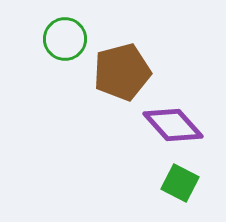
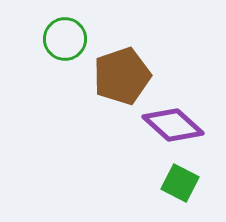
brown pentagon: moved 4 px down; rotated 4 degrees counterclockwise
purple diamond: rotated 6 degrees counterclockwise
